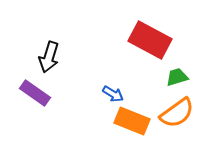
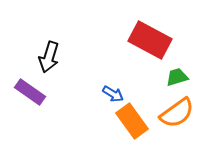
purple rectangle: moved 5 px left, 1 px up
orange rectangle: rotated 32 degrees clockwise
